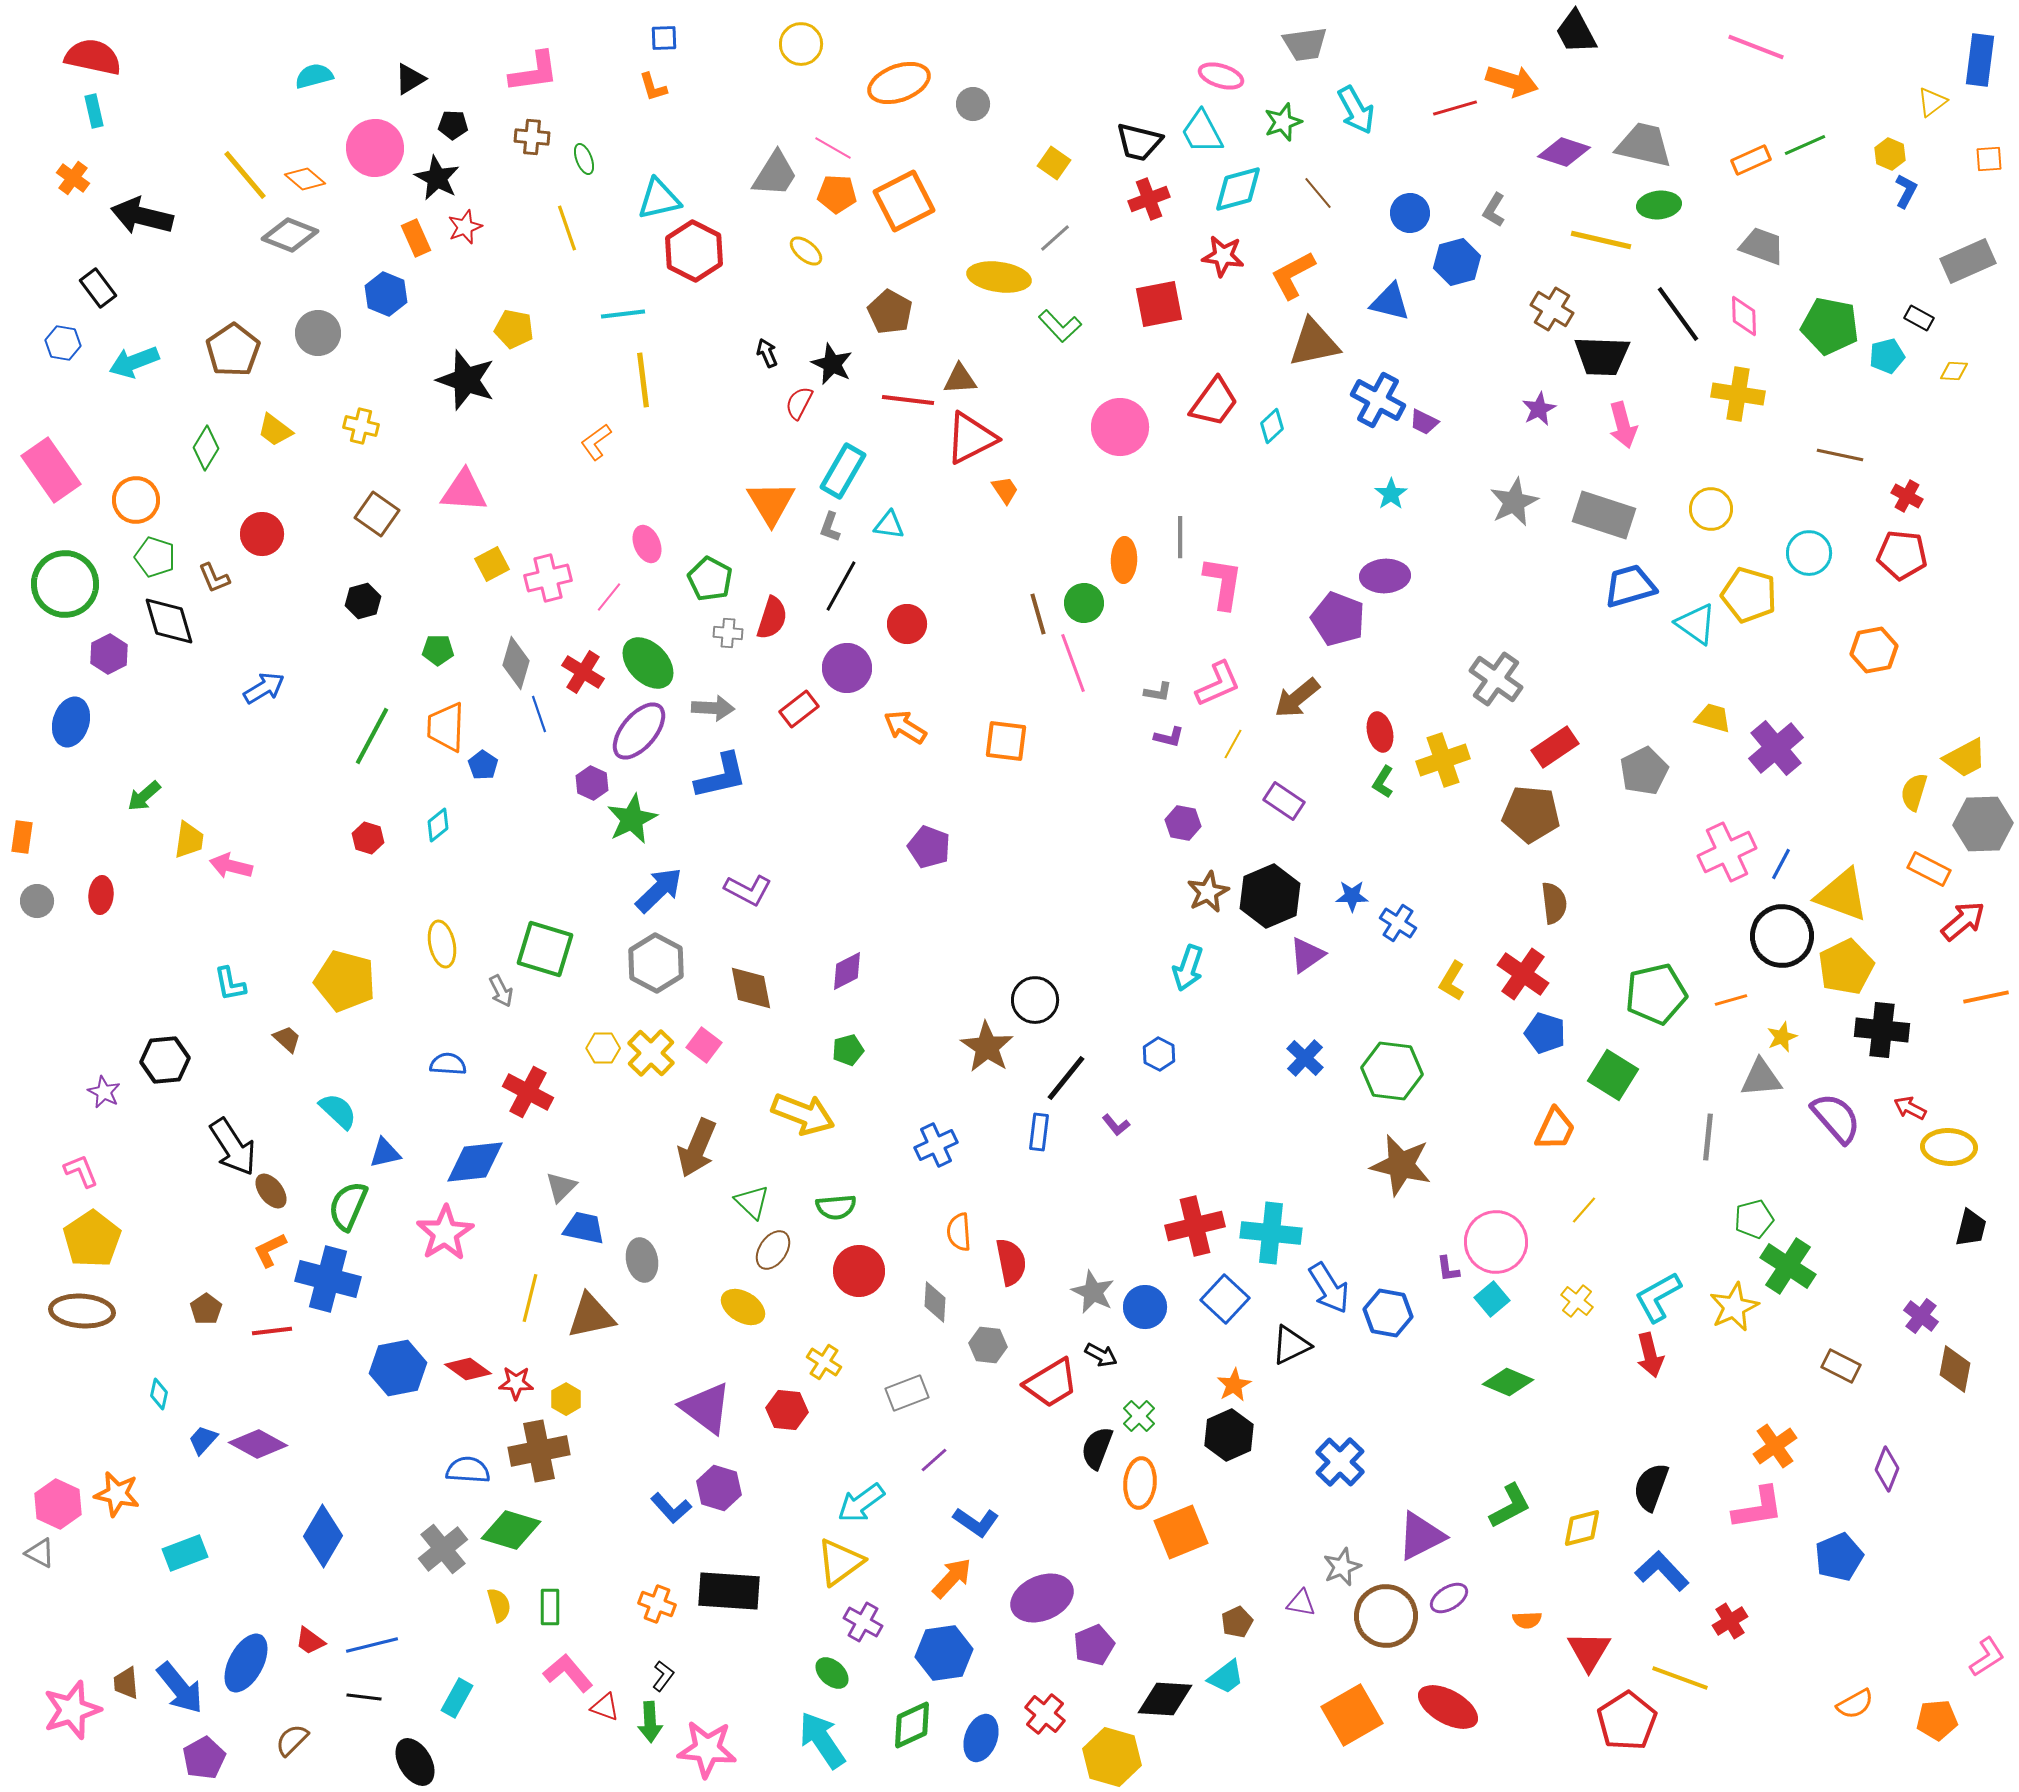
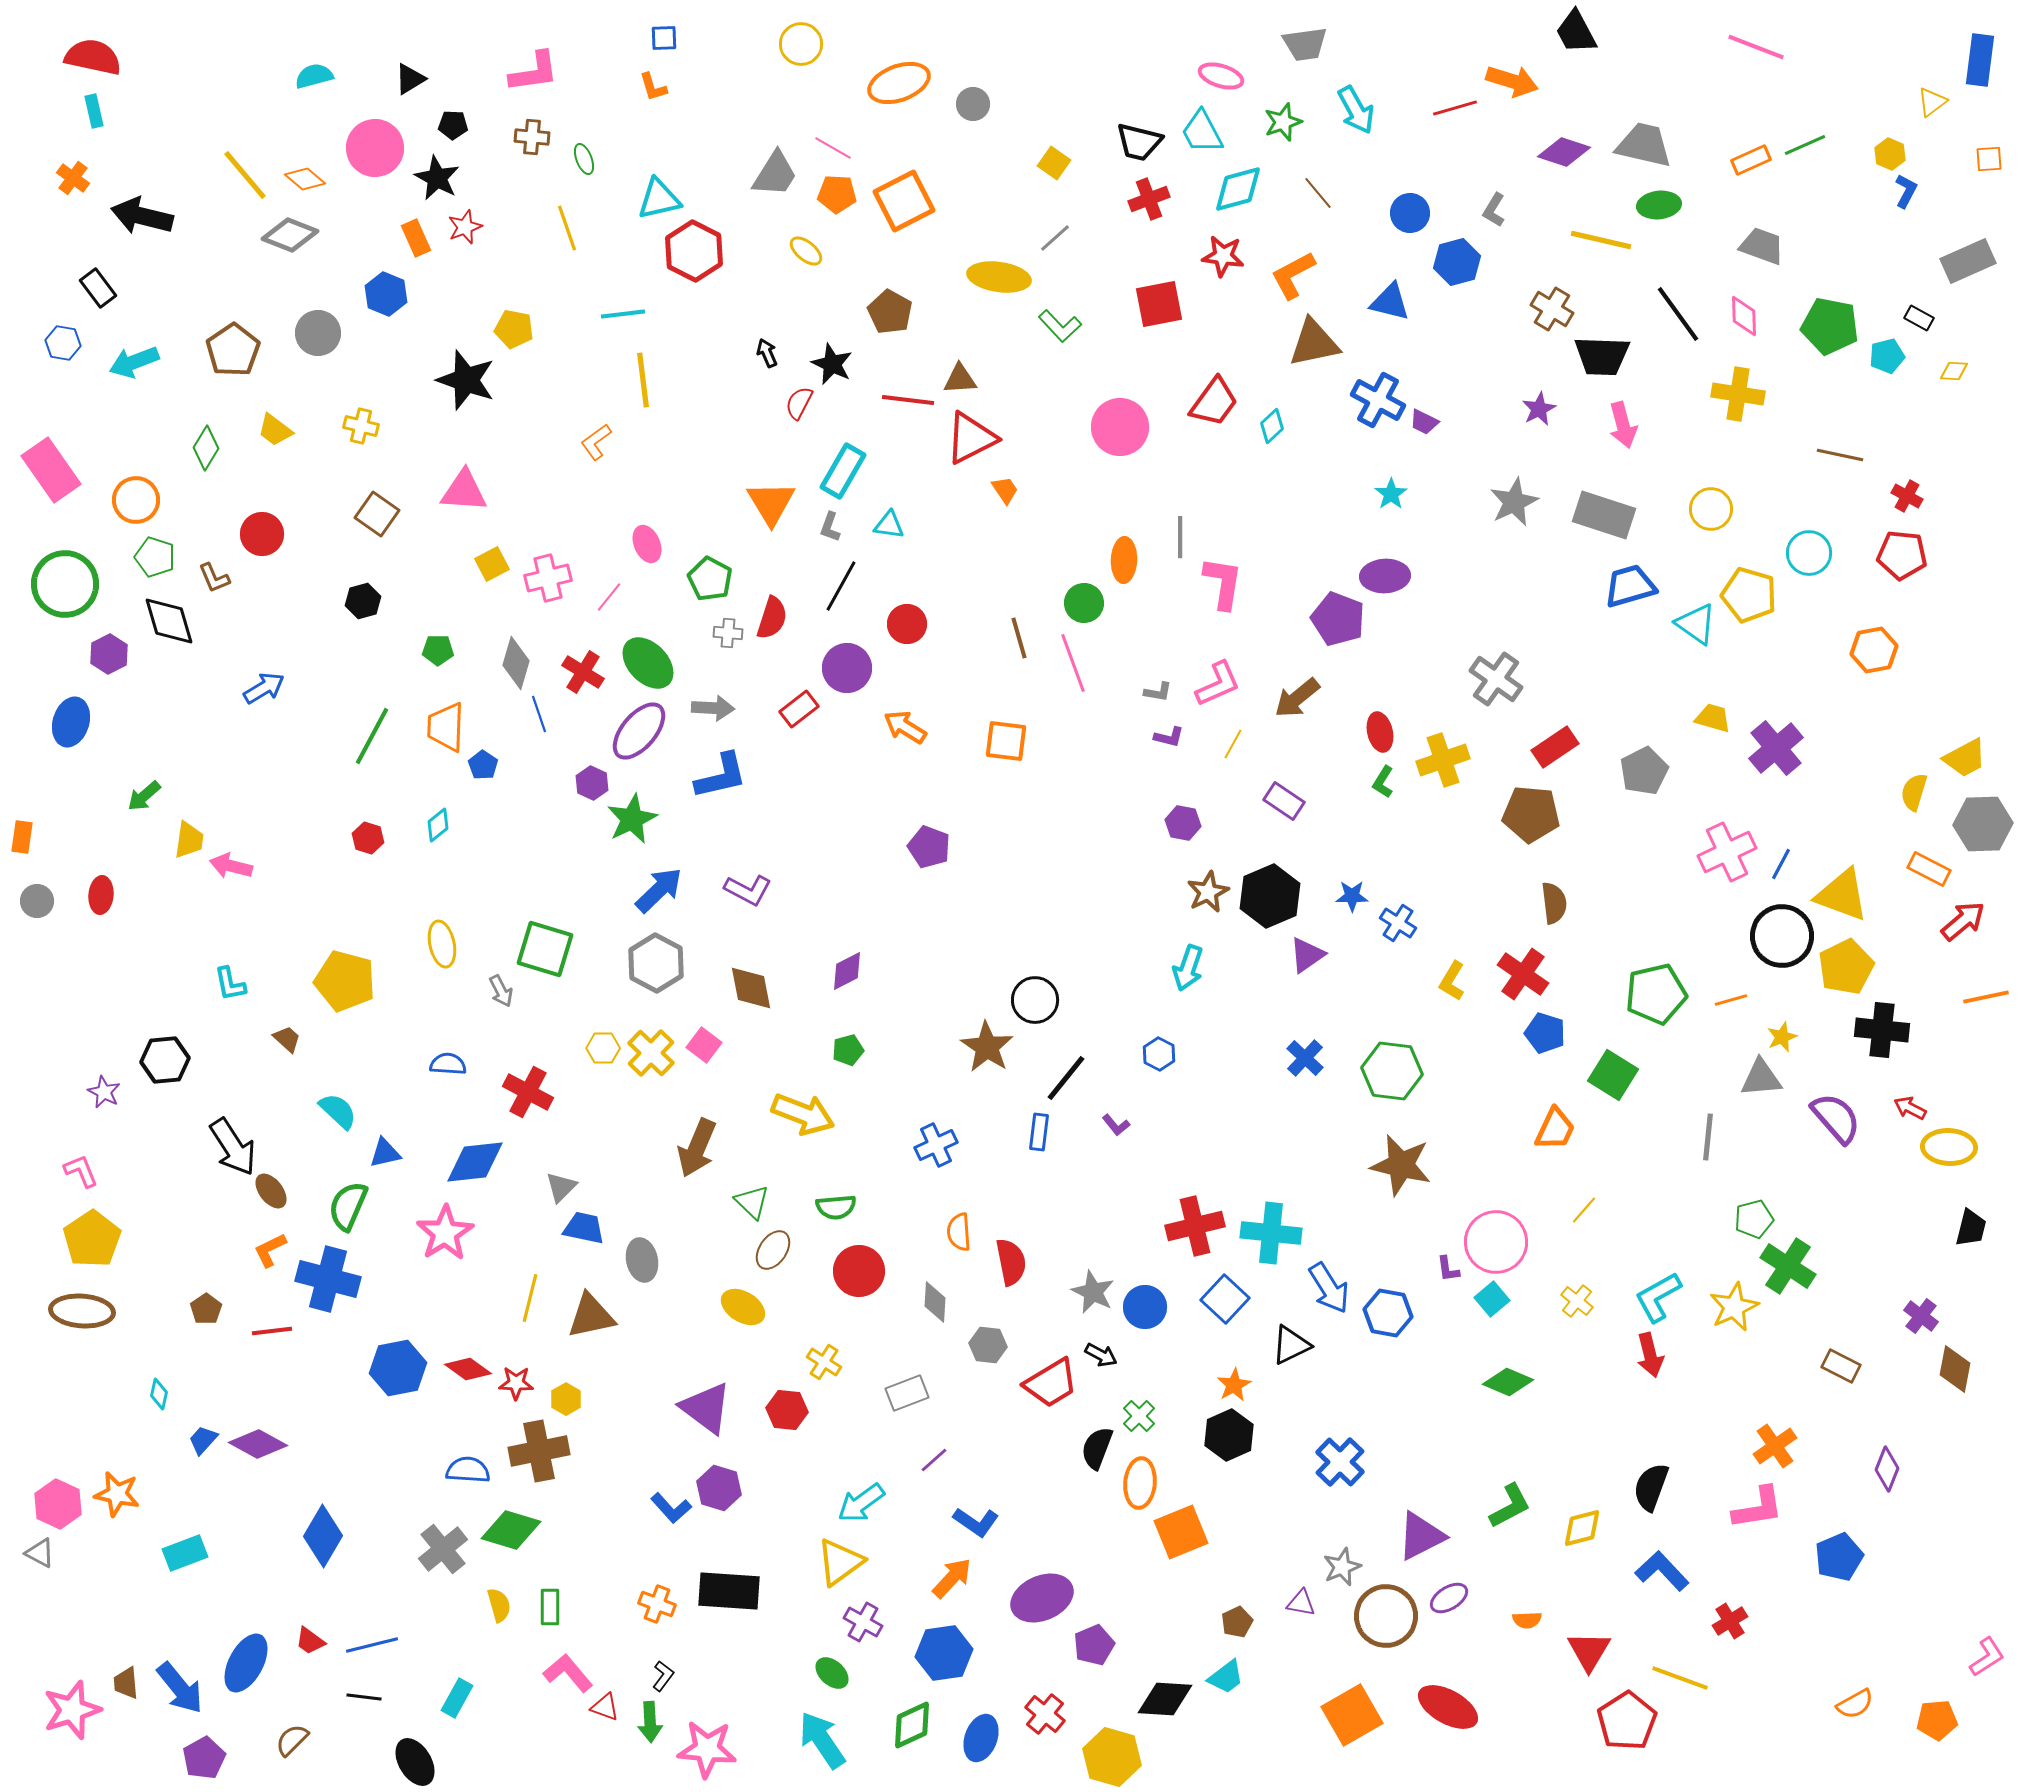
brown line at (1038, 614): moved 19 px left, 24 px down
